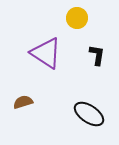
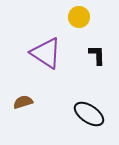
yellow circle: moved 2 px right, 1 px up
black L-shape: rotated 10 degrees counterclockwise
